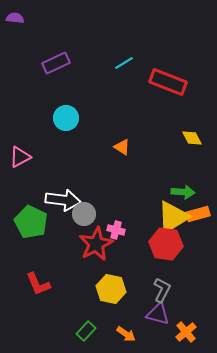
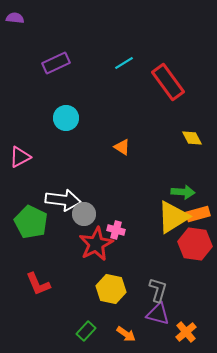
red rectangle: rotated 33 degrees clockwise
red hexagon: moved 29 px right
gray L-shape: moved 4 px left; rotated 10 degrees counterclockwise
